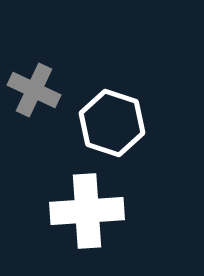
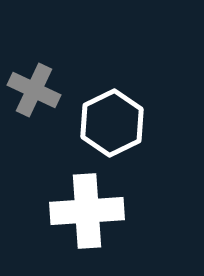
white hexagon: rotated 16 degrees clockwise
